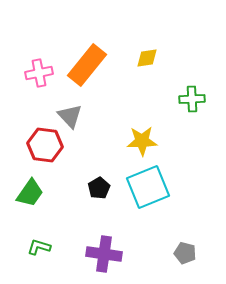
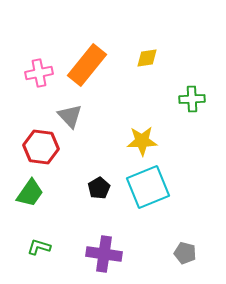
red hexagon: moved 4 px left, 2 px down
